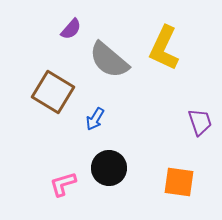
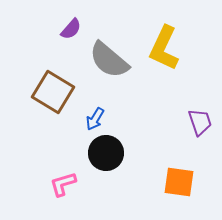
black circle: moved 3 px left, 15 px up
